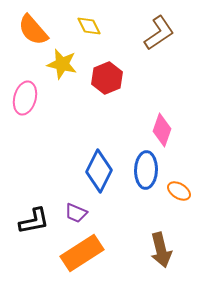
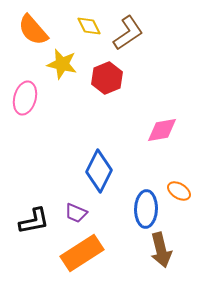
brown L-shape: moved 31 px left
pink diamond: rotated 60 degrees clockwise
blue ellipse: moved 39 px down
